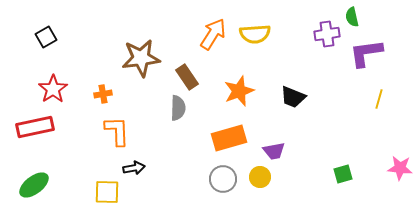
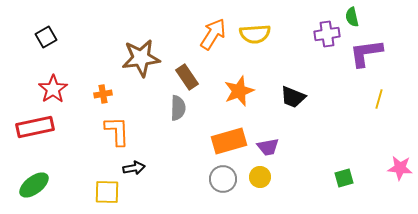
orange rectangle: moved 3 px down
purple trapezoid: moved 6 px left, 4 px up
green square: moved 1 px right, 4 px down
